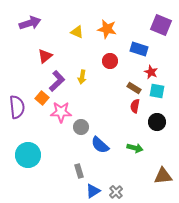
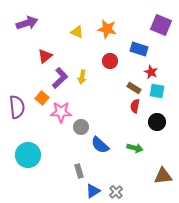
purple arrow: moved 3 px left
purple L-shape: moved 3 px right, 3 px up
